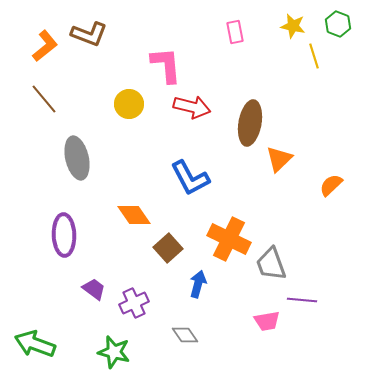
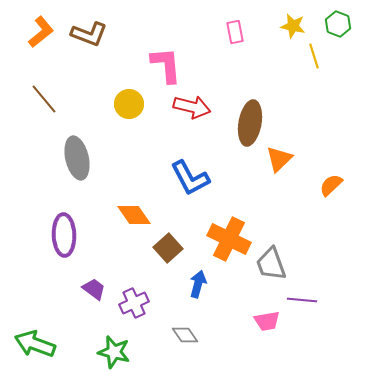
orange L-shape: moved 4 px left, 14 px up
